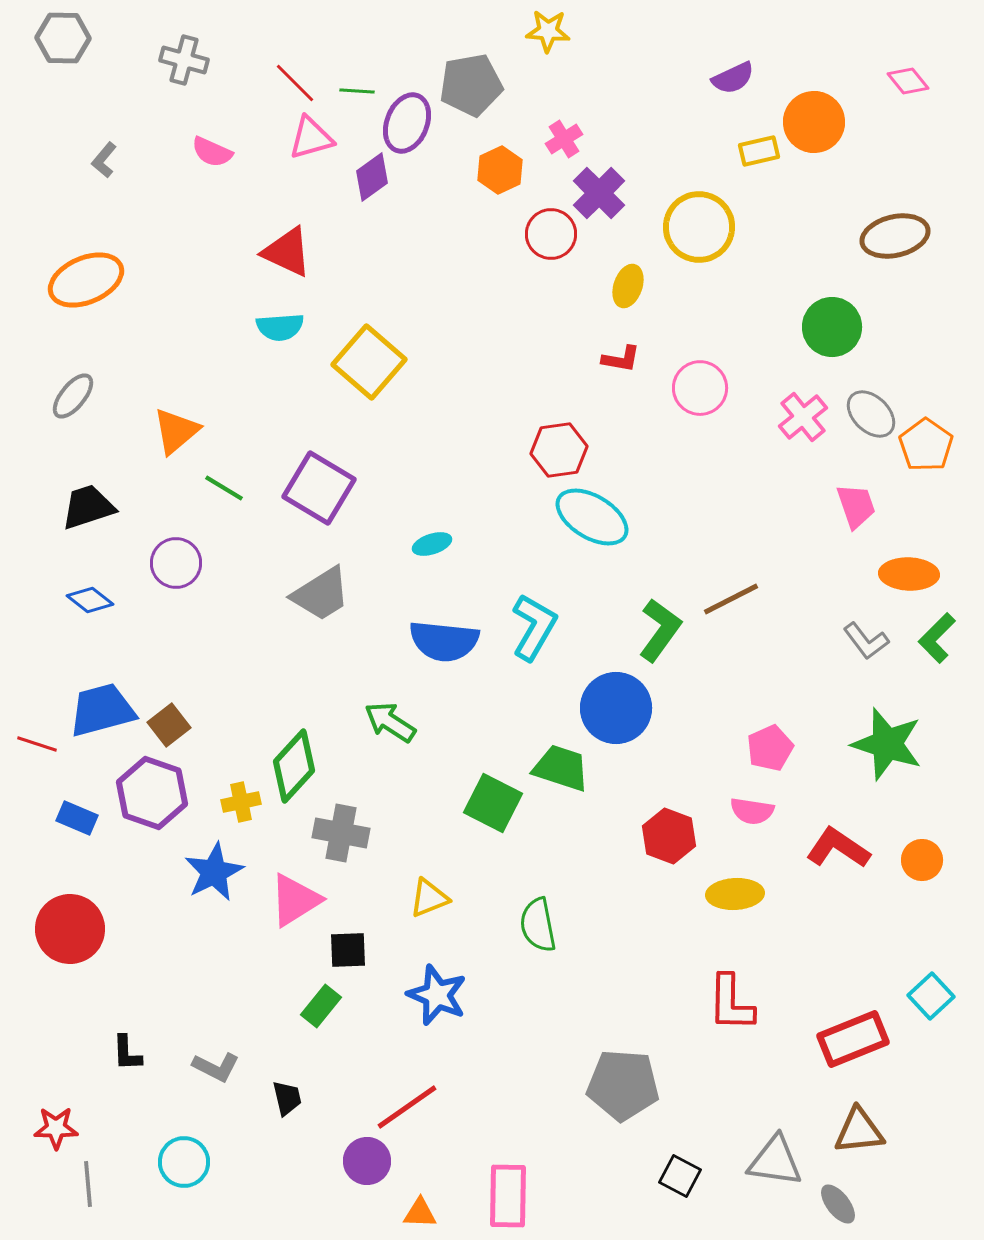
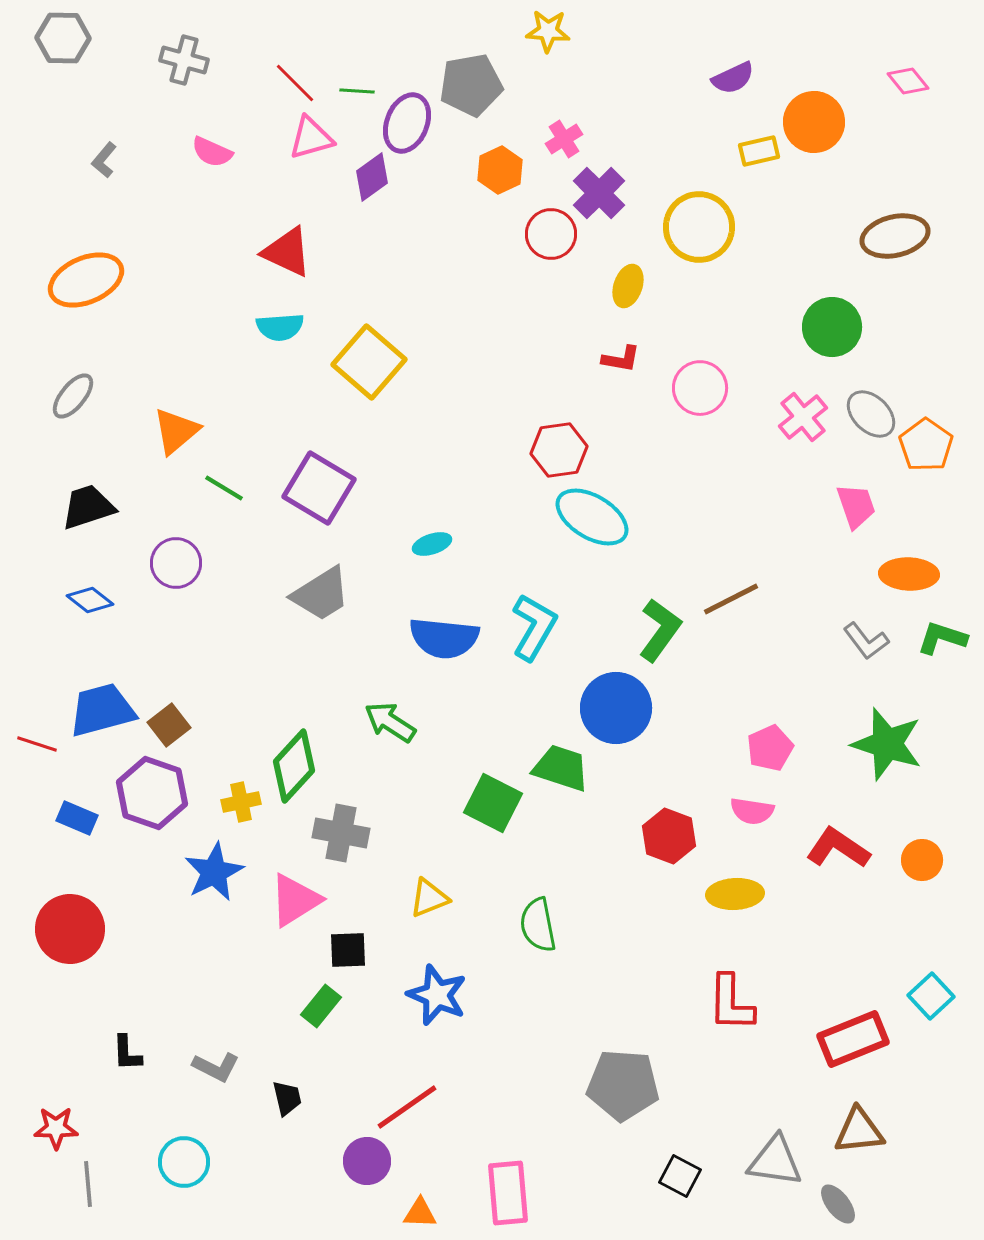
green L-shape at (937, 638): moved 5 px right; rotated 63 degrees clockwise
blue semicircle at (444, 641): moved 3 px up
pink rectangle at (508, 1196): moved 3 px up; rotated 6 degrees counterclockwise
